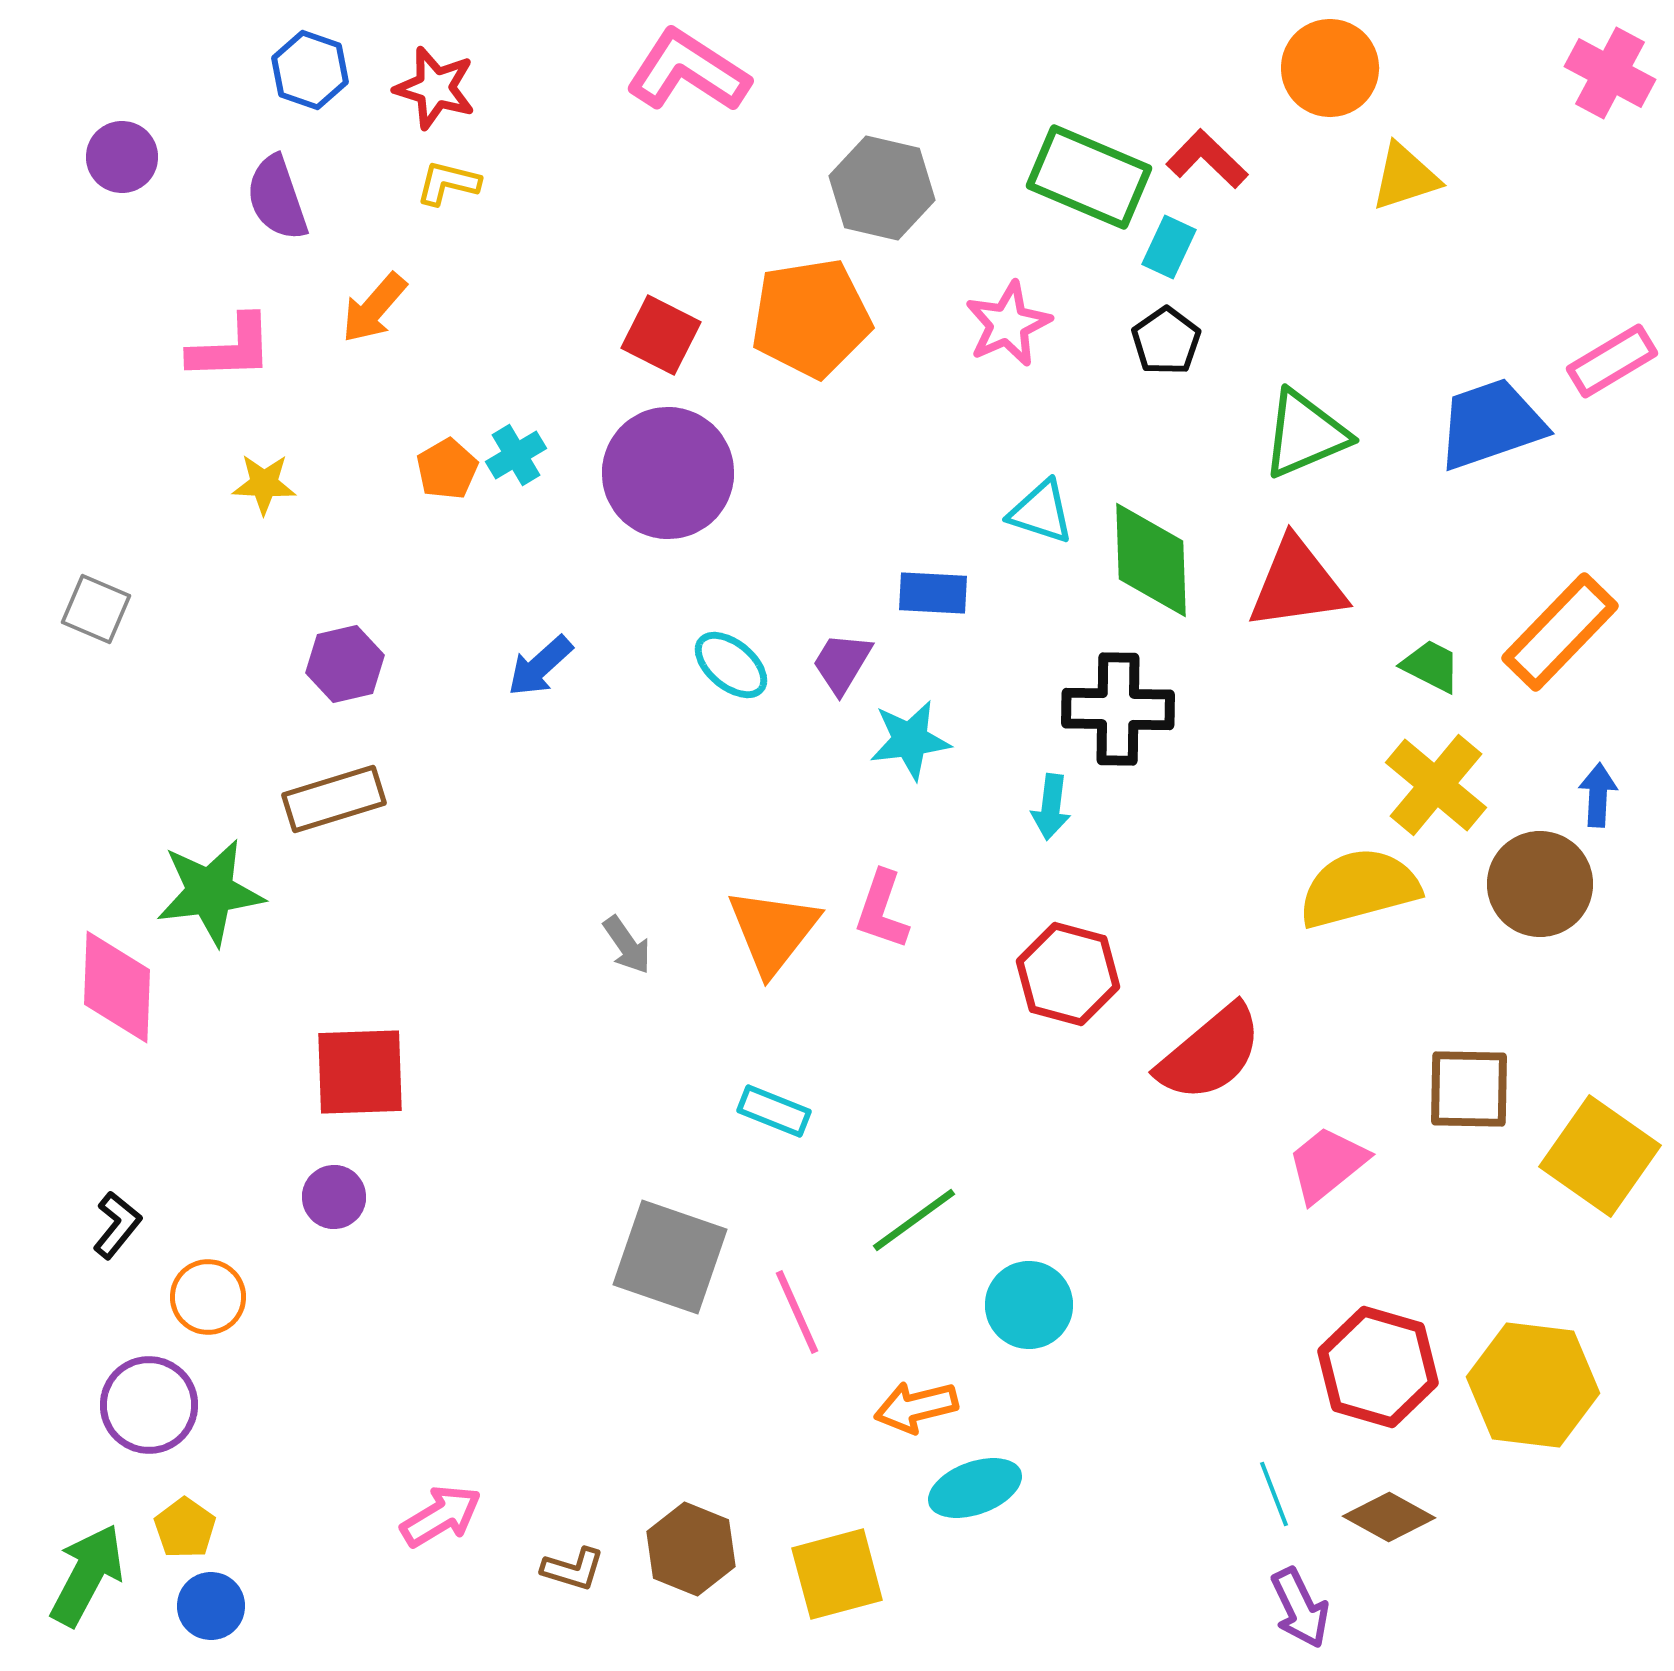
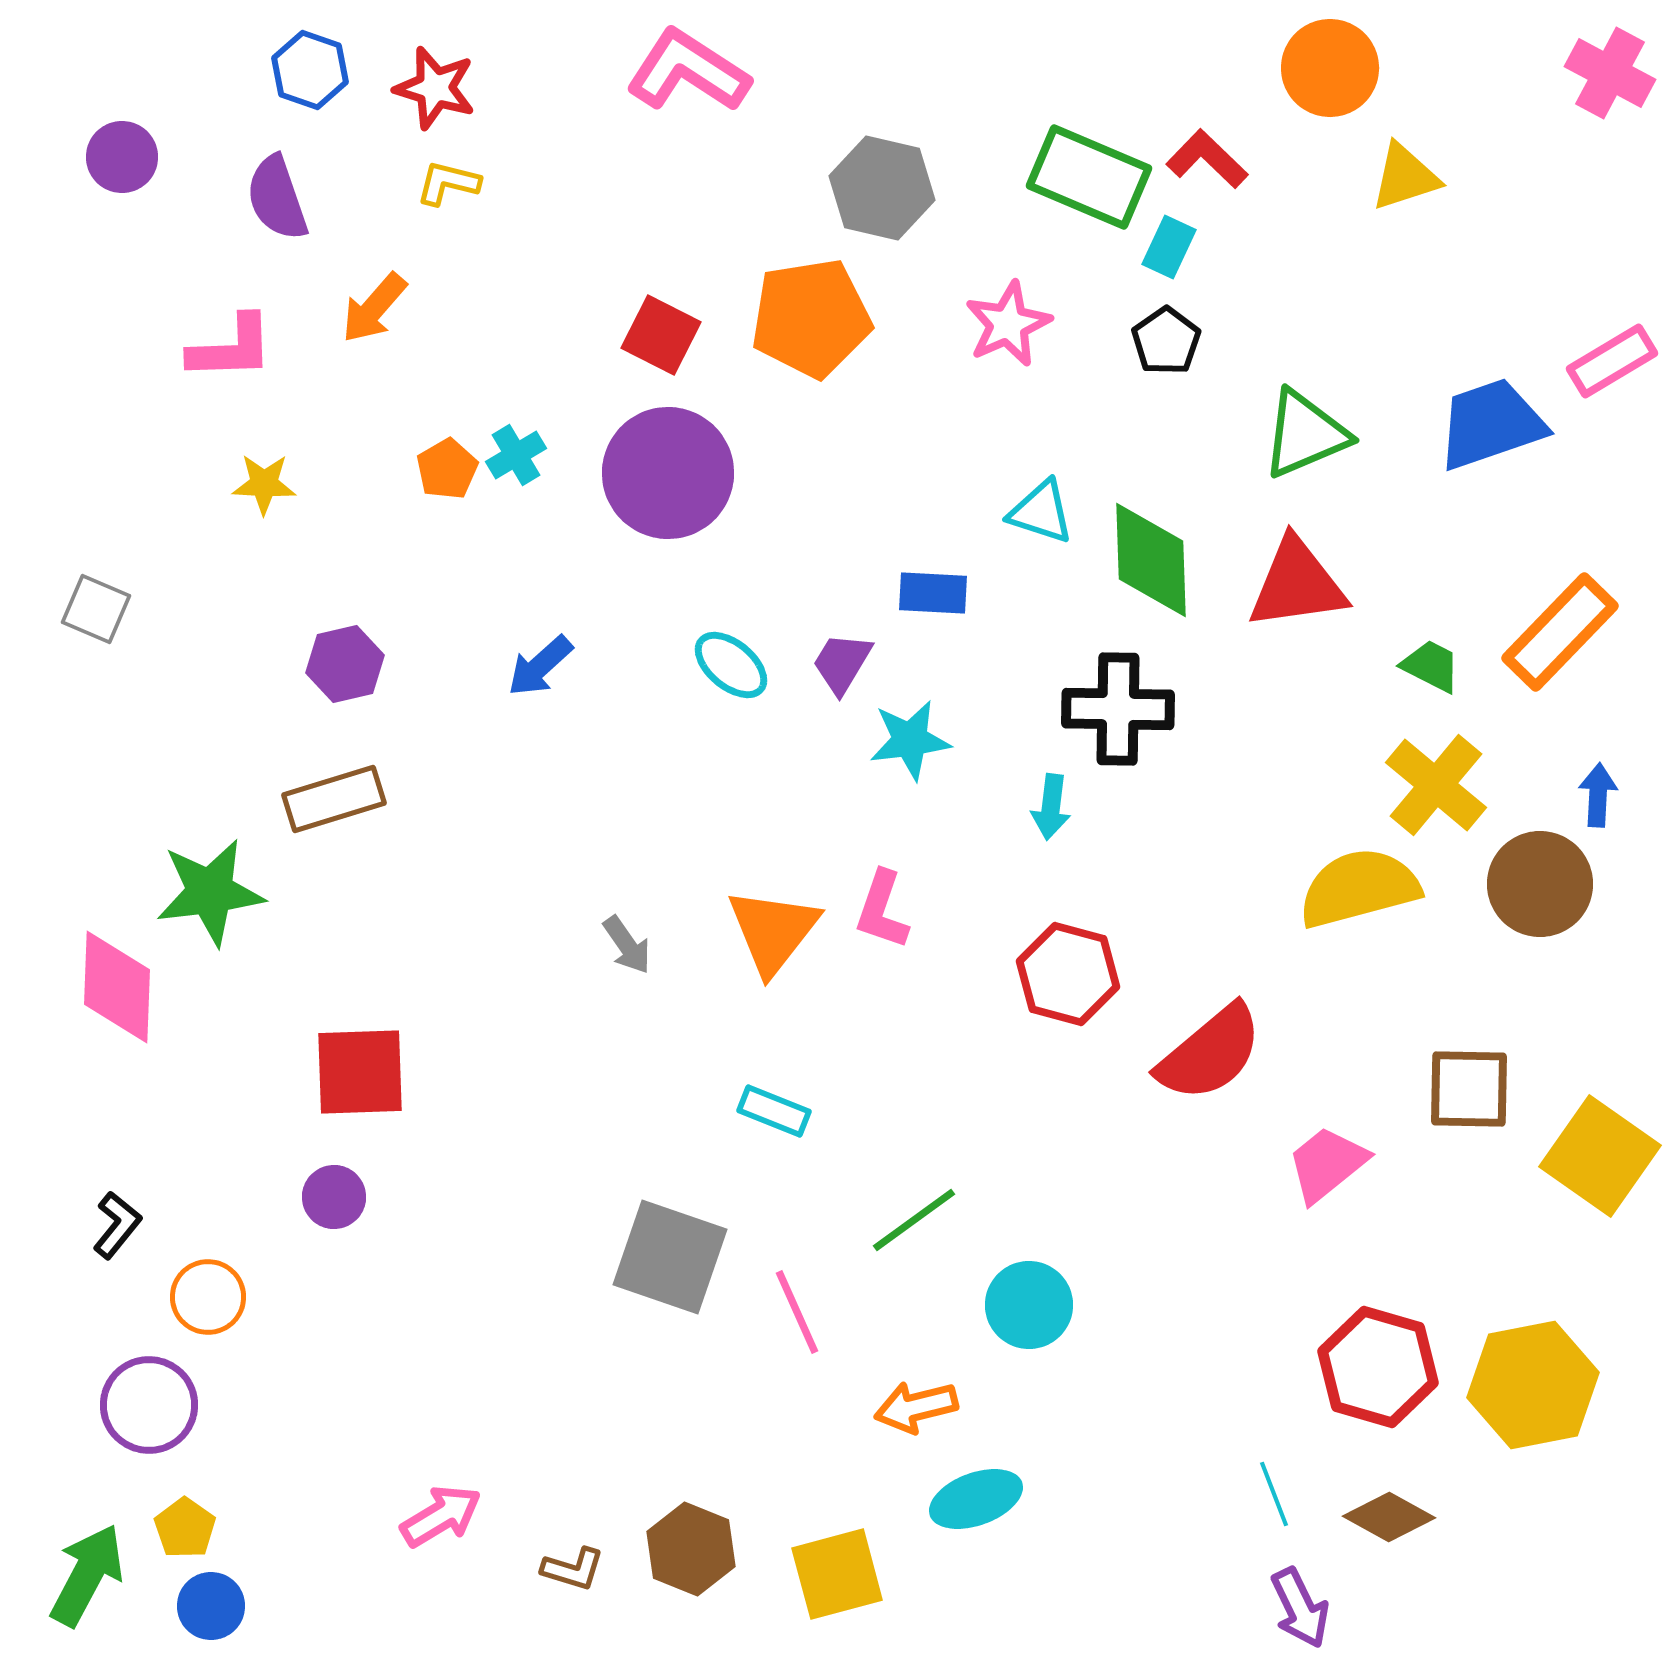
yellow hexagon at (1533, 1385): rotated 18 degrees counterclockwise
cyan ellipse at (975, 1488): moved 1 px right, 11 px down
